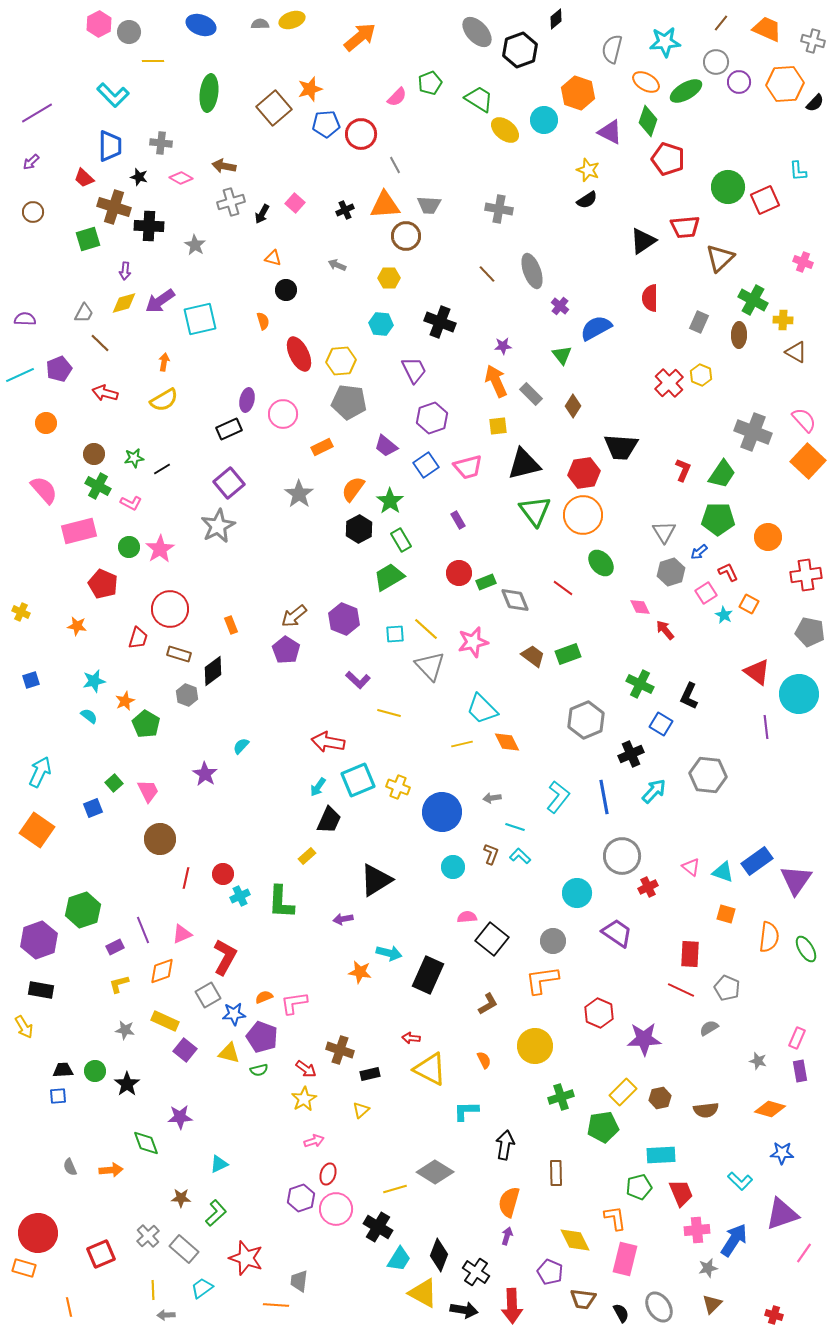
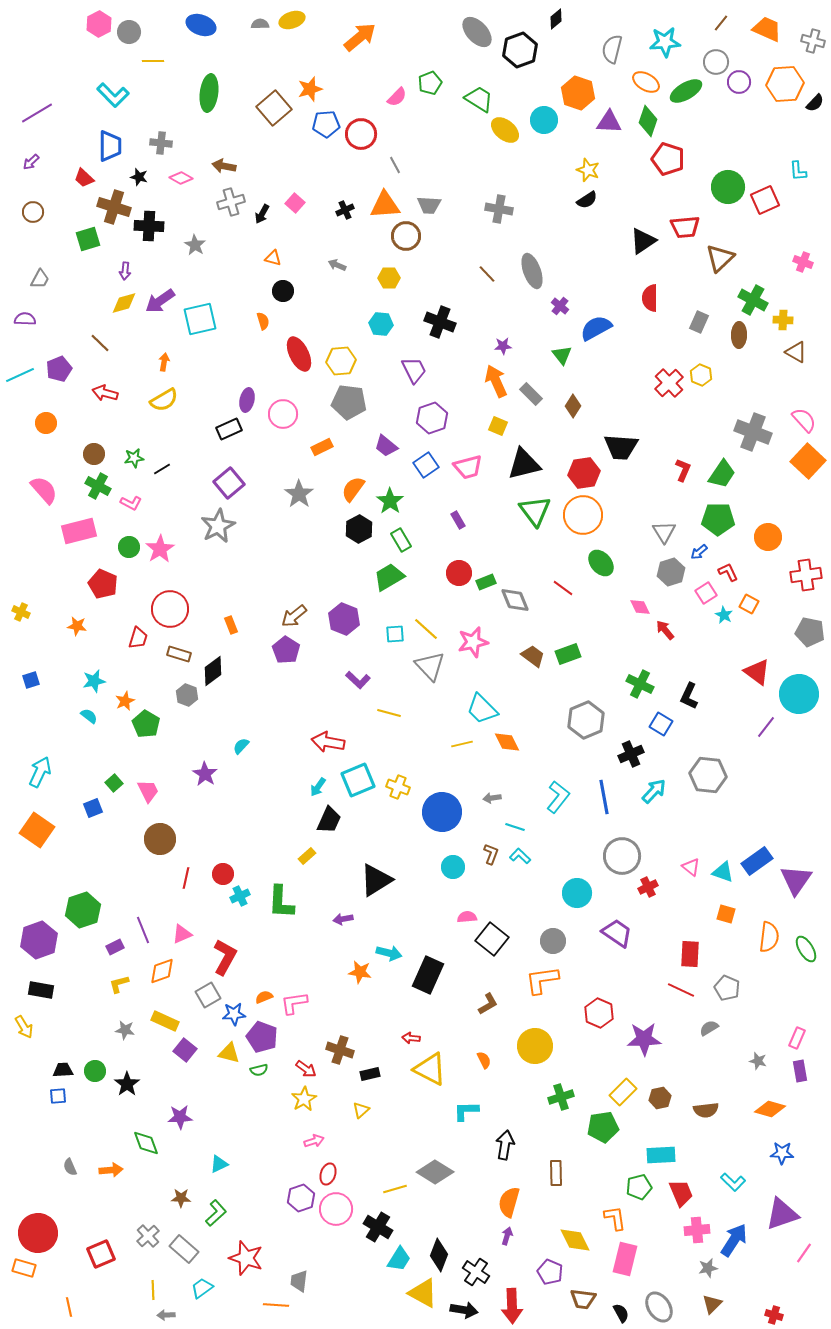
purple triangle at (610, 132): moved 1 px left, 10 px up; rotated 24 degrees counterclockwise
black circle at (286, 290): moved 3 px left, 1 px down
gray trapezoid at (84, 313): moved 44 px left, 34 px up
yellow square at (498, 426): rotated 30 degrees clockwise
purple line at (766, 727): rotated 45 degrees clockwise
cyan L-shape at (740, 1181): moved 7 px left, 1 px down
